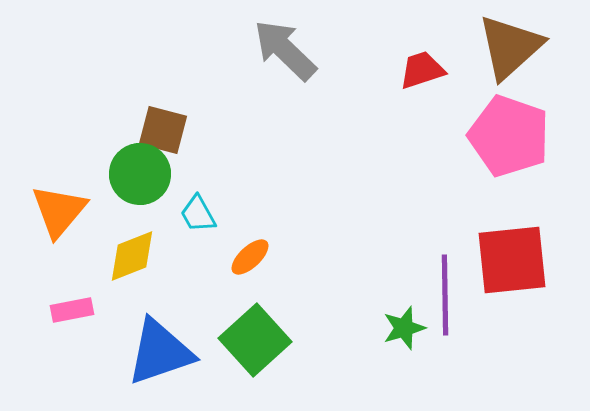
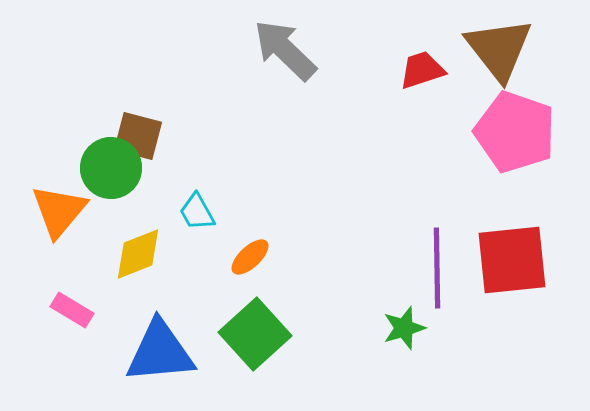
brown triangle: moved 11 px left, 2 px down; rotated 26 degrees counterclockwise
brown square: moved 25 px left, 6 px down
pink pentagon: moved 6 px right, 4 px up
green circle: moved 29 px left, 6 px up
cyan trapezoid: moved 1 px left, 2 px up
yellow diamond: moved 6 px right, 2 px up
purple line: moved 8 px left, 27 px up
pink rectangle: rotated 42 degrees clockwise
green square: moved 6 px up
blue triangle: rotated 14 degrees clockwise
